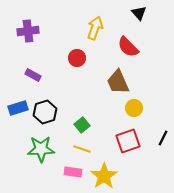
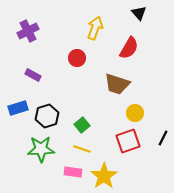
purple cross: rotated 20 degrees counterclockwise
red semicircle: moved 1 px right, 1 px down; rotated 105 degrees counterclockwise
brown trapezoid: moved 1 px left, 2 px down; rotated 48 degrees counterclockwise
yellow circle: moved 1 px right, 5 px down
black hexagon: moved 2 px right, 4 px down
